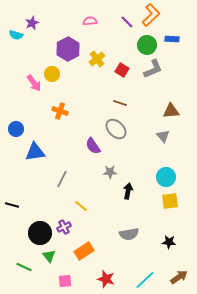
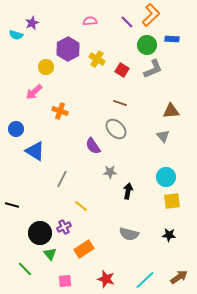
yellow cross: rotated 21 degrees counterclockwise
yellow circle: moved 6 px left, 7 px up
pink arrow: moved 9 px down; rotated 84 degrees clockwise
blue triangle: moved 1 px up; rotated 40 degrees clockwise
yellow square: moved 2 px right
gray semicircle: rotated 24 degrees clockwise
black star: moved 7 px up
orange rectangle: moved 2 px up
green triangle: moved 1 px right, 2 px up
green line: moved 1 px right, 2 px down; rotated 21 degrees clockwise
